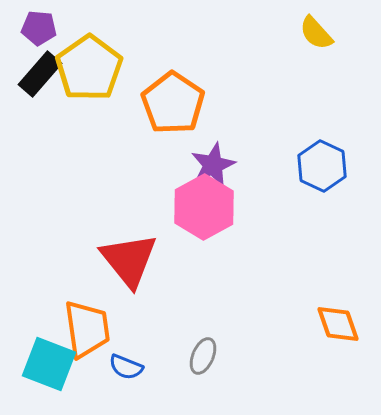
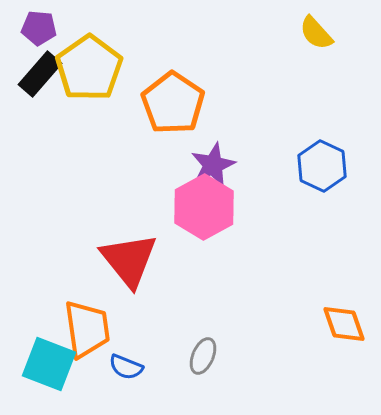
orange diamond: moved 6 px right
